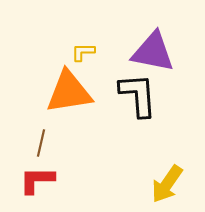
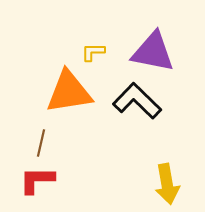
yellow L-shape: moved 10 px right
black L-shape: moved 1 px left, 6 px down; rotated 42 degrees counterclockwise
yellow arrow: rotated 45 degrees counterclockwise
